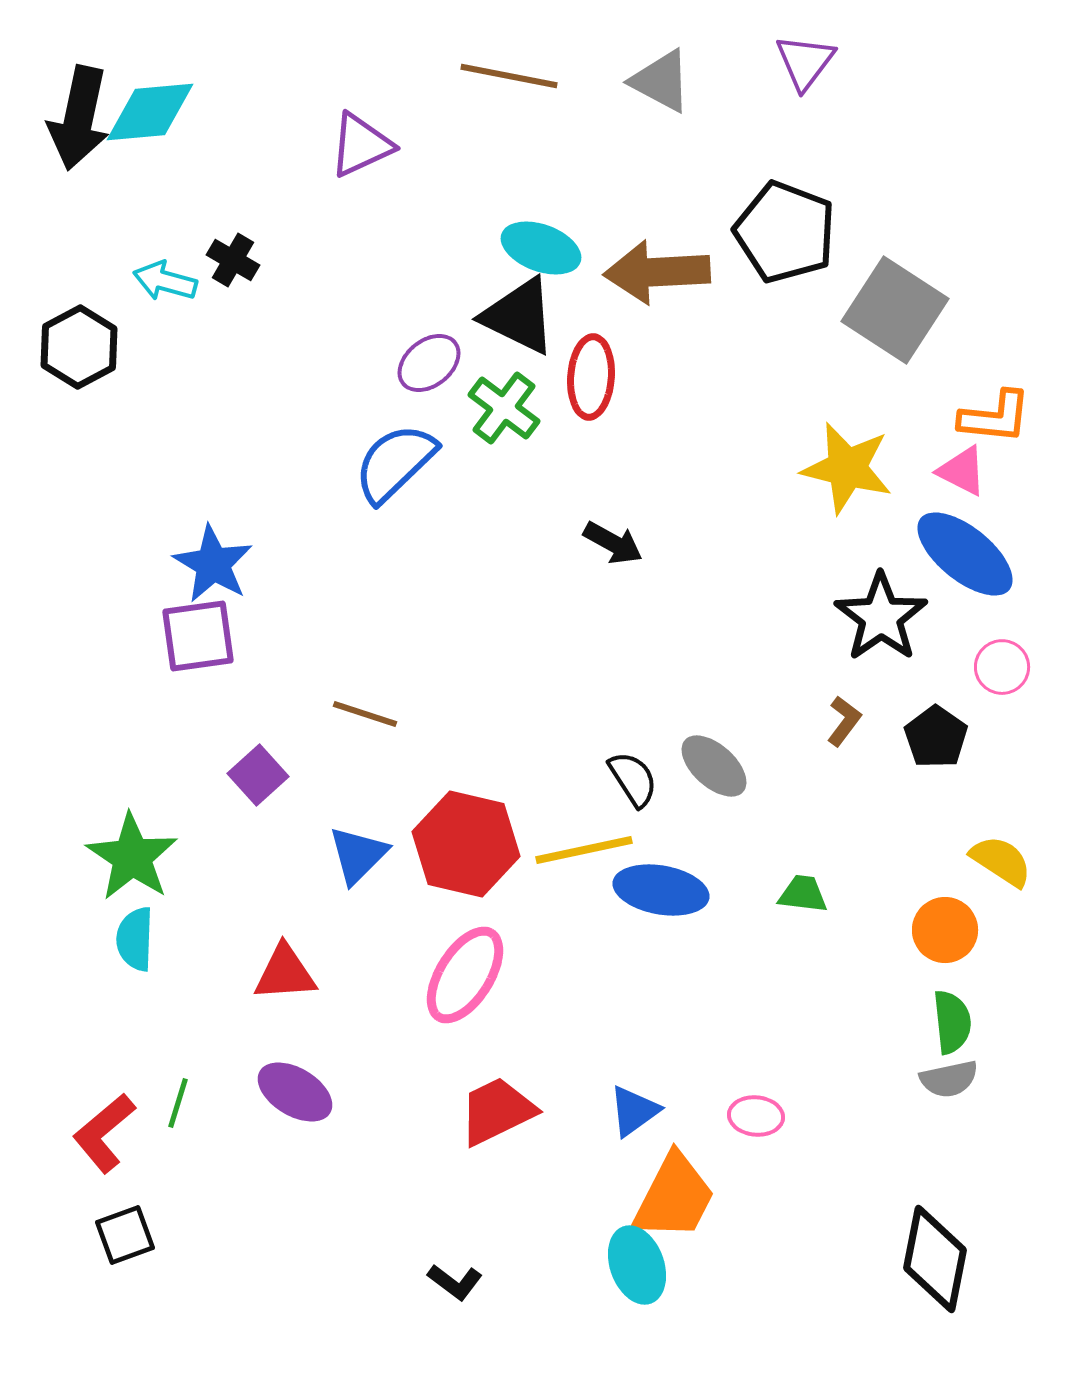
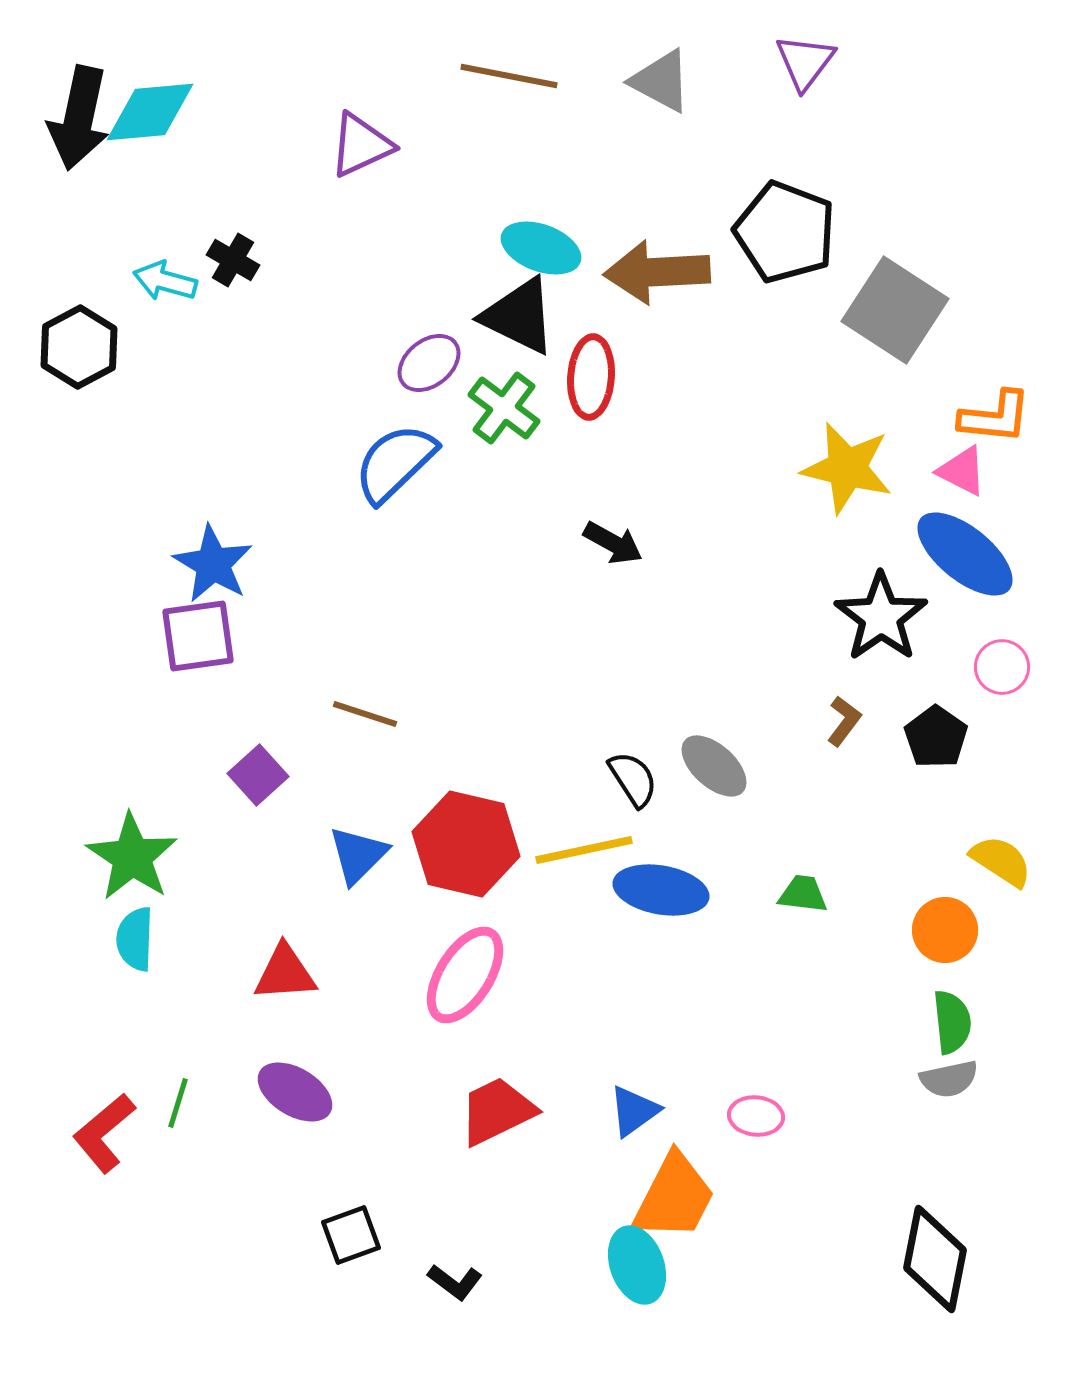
black square at (125, 1235): moved 226 px right
